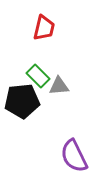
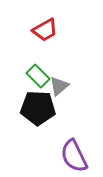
red trapezoid: moved 1 px right, 2 px down; rotated 48 degrees clockwise
gray triangle: rotated 35 degrees counterclockwise
black pentagon: moved 16 px right, 7 px down; rotated 8 degrees clockwise
